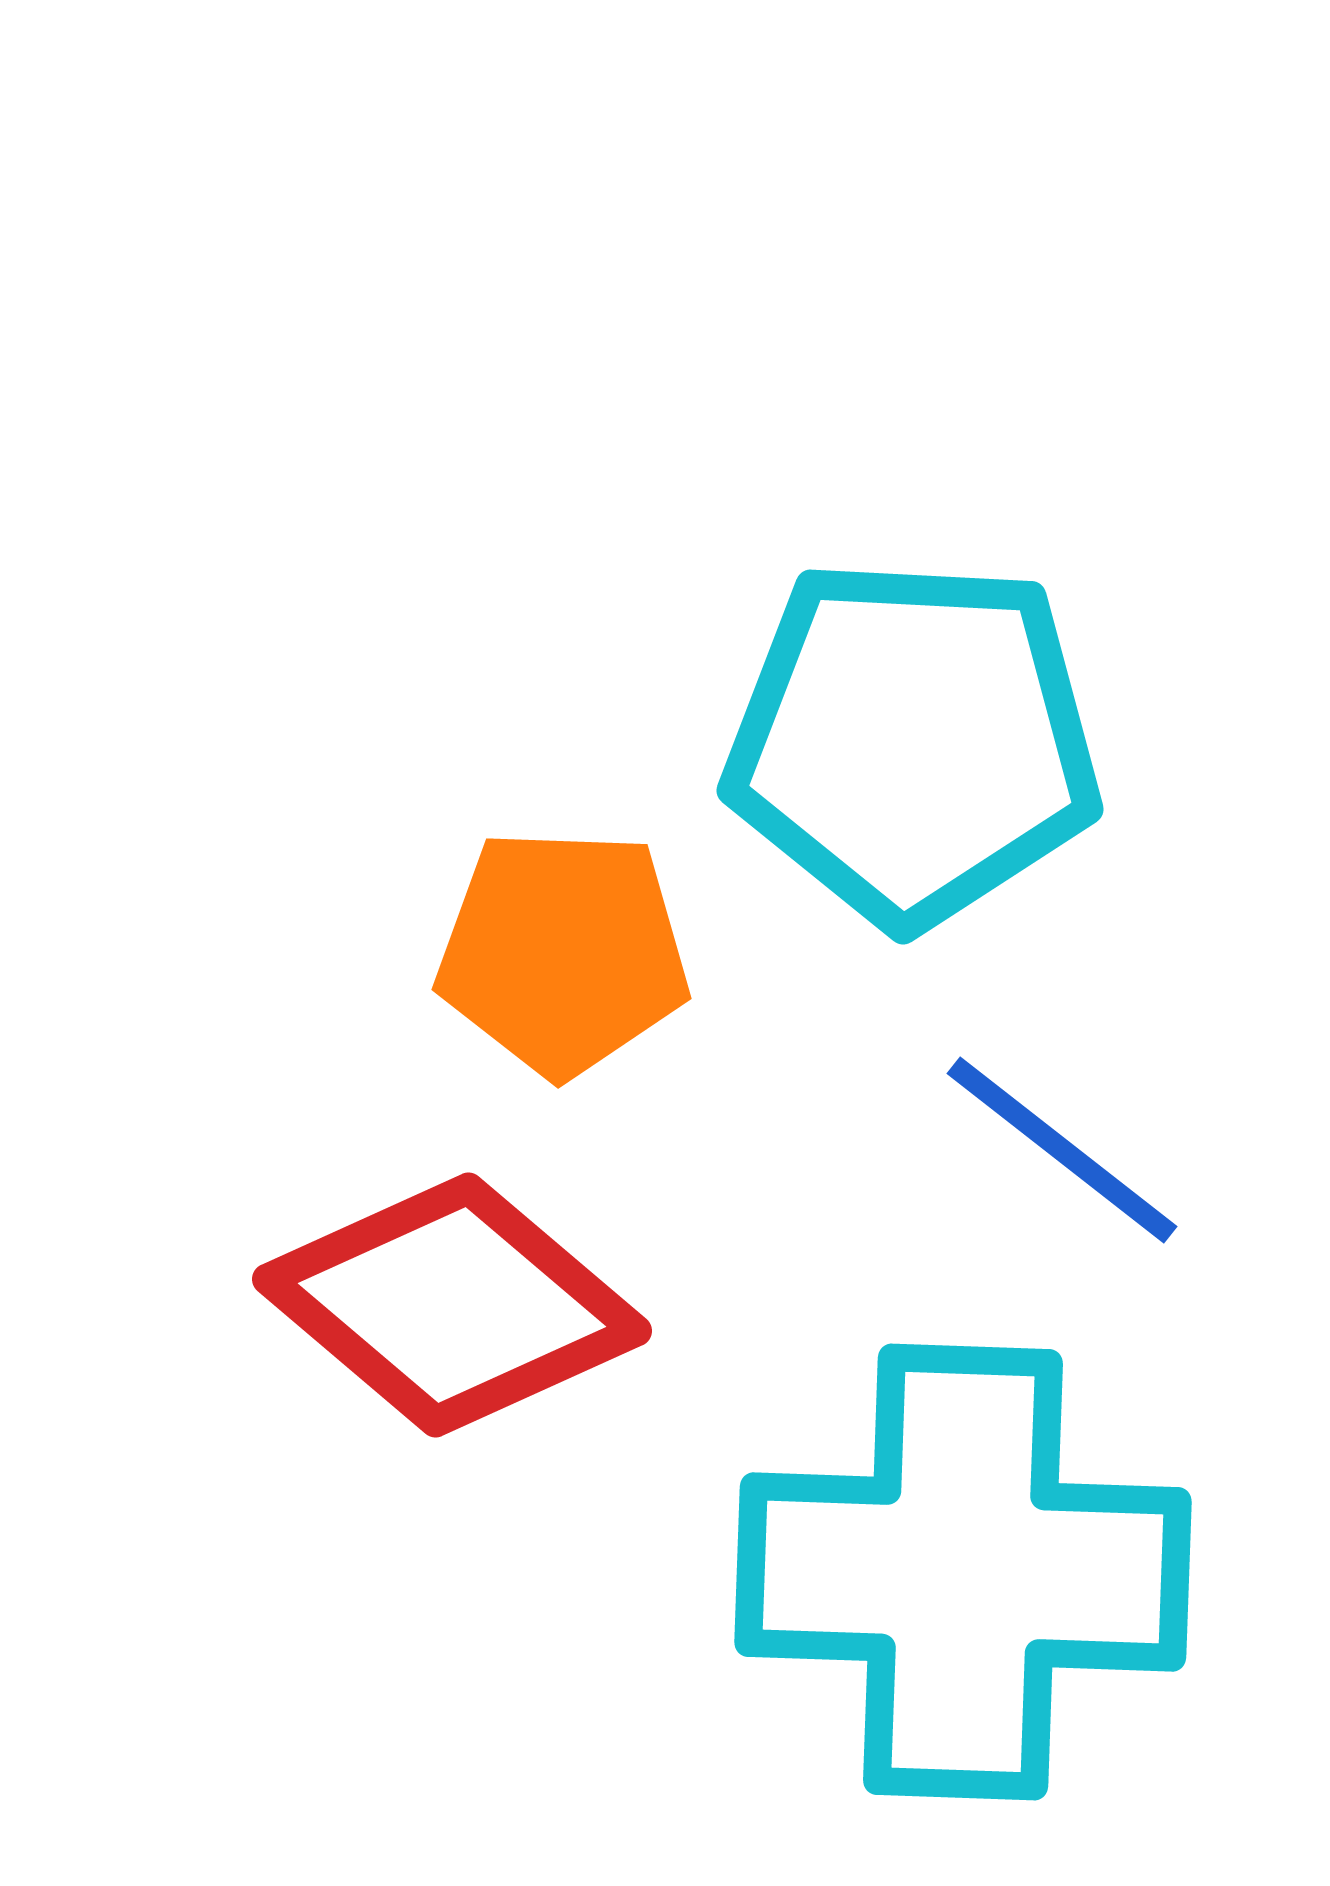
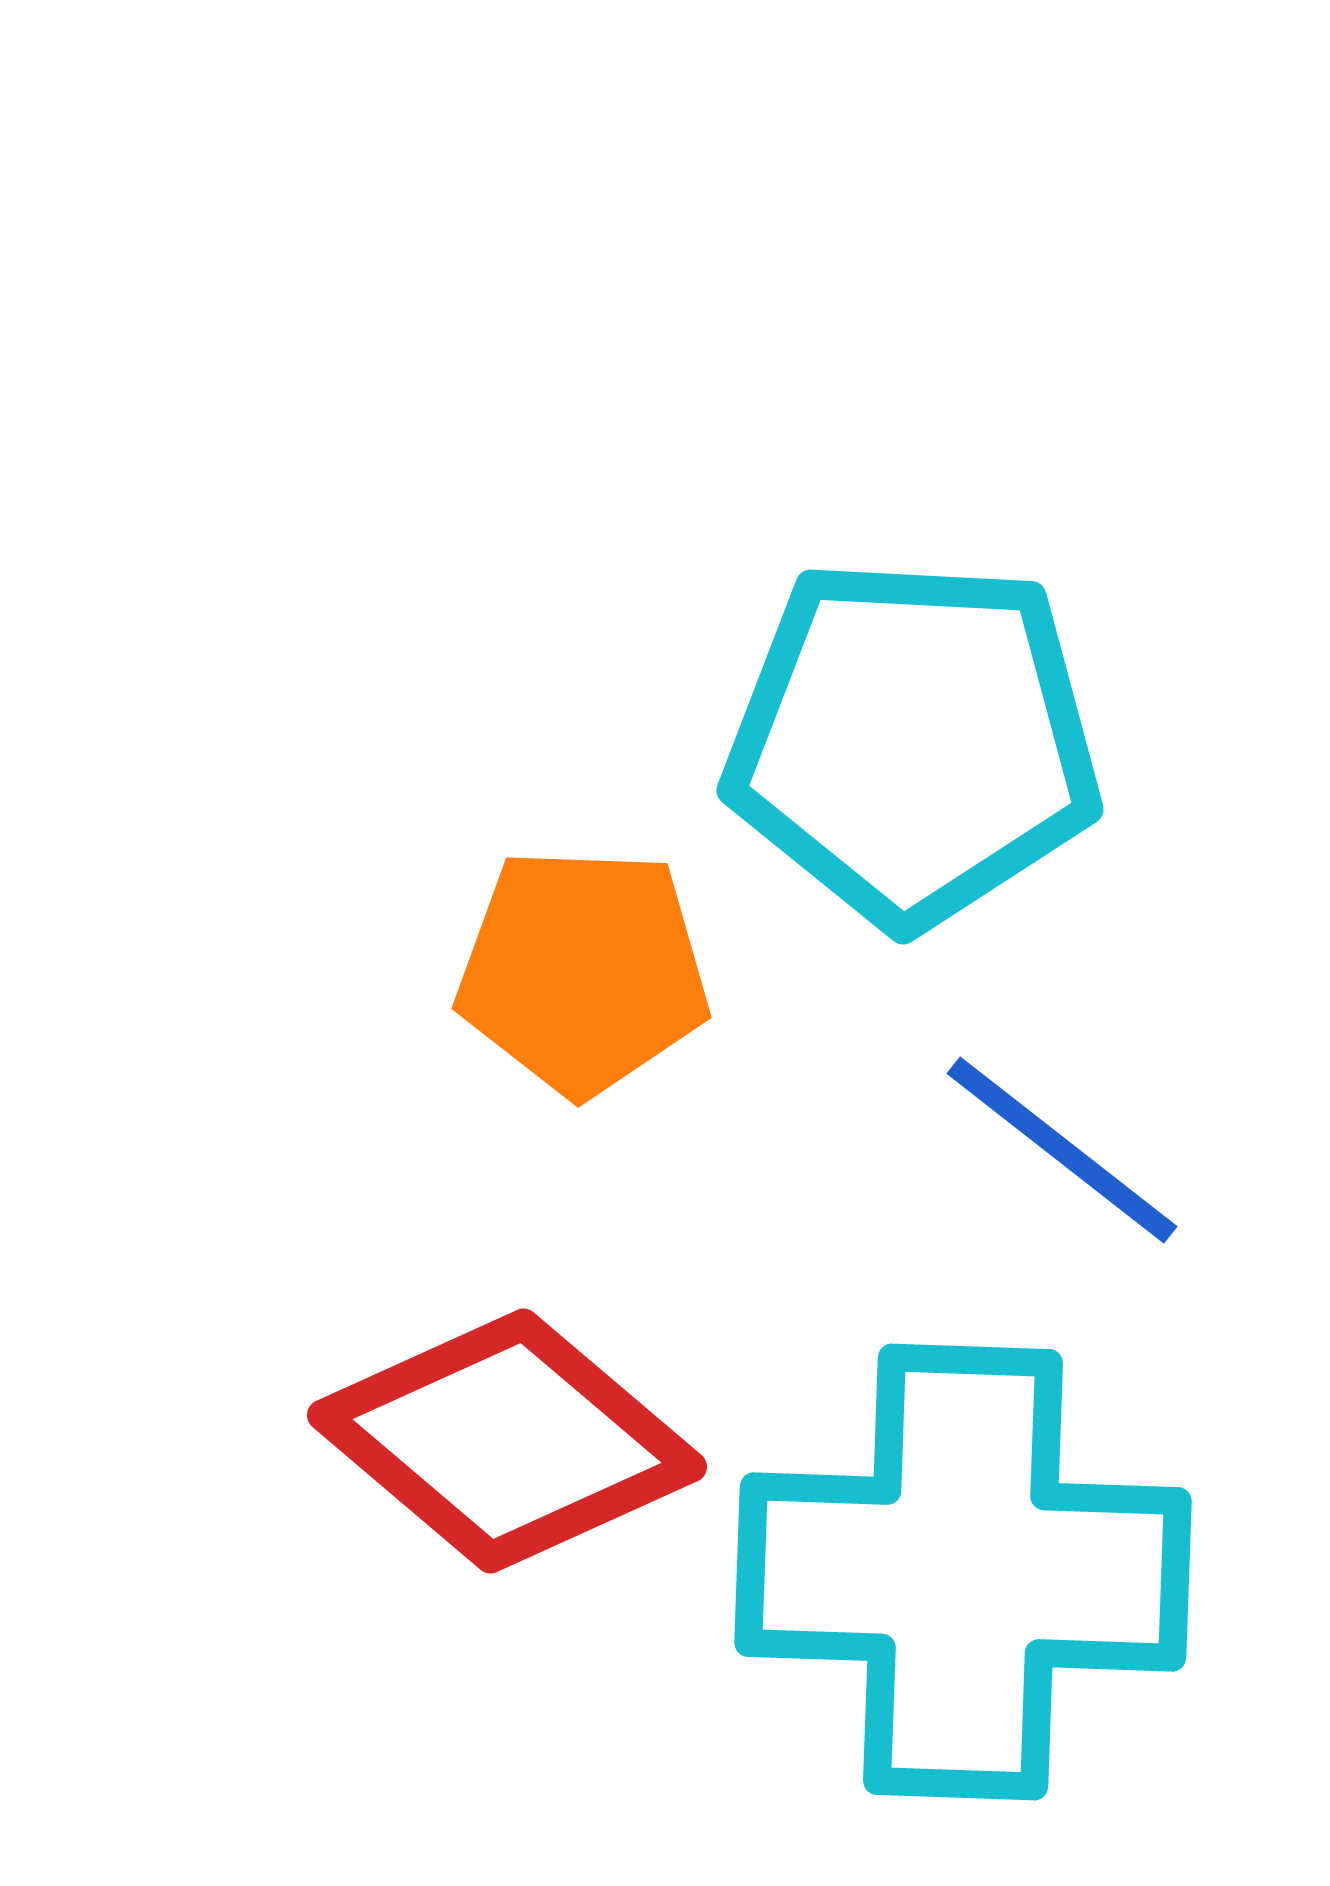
orange pentagon: moved 20 px right, 19 px down
red diamond: moved 55 px right, 136 px down
